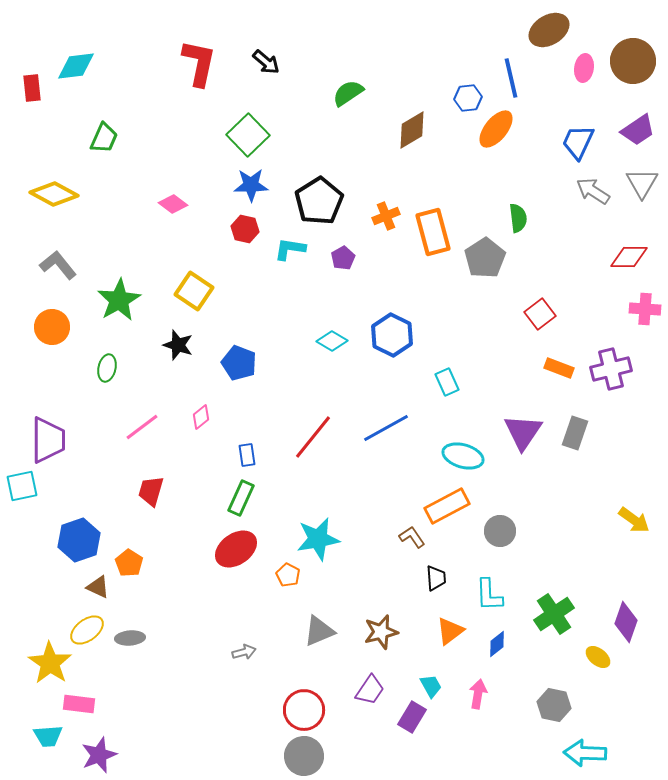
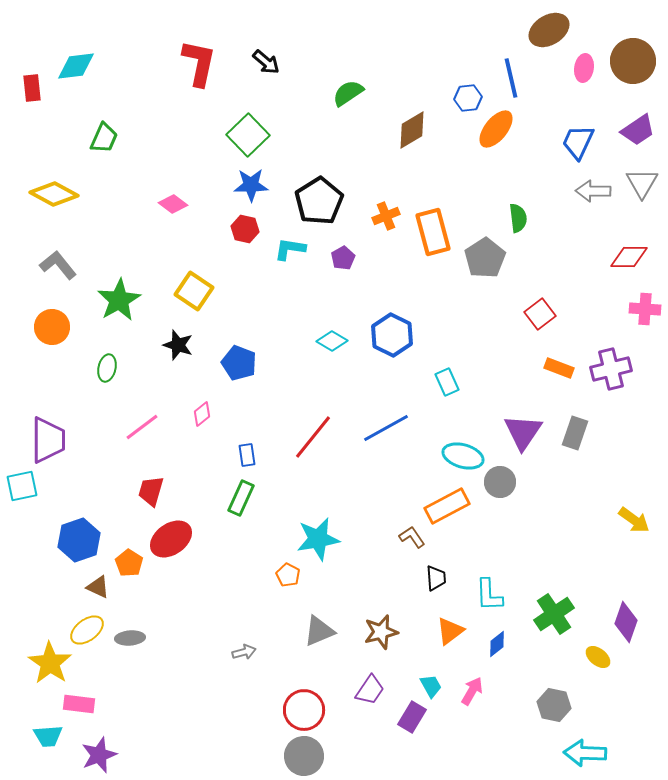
gray arrow at (593, 191): rotated 32 degrees counterclockwise
pink diamond at (201, 417): moved 1 px right, 3 px up
gray circle at (500, 531): moved 49 px up
red ellipse at (236, 549): moved 65 px left, 10 px up
pink arrow at (478, 694): moved 6 px left, 3 px up; rotated 20 degrees clockwise
